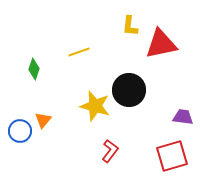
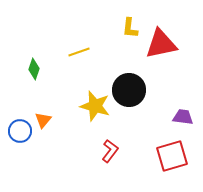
yellow L-shape: moved 2 px down
